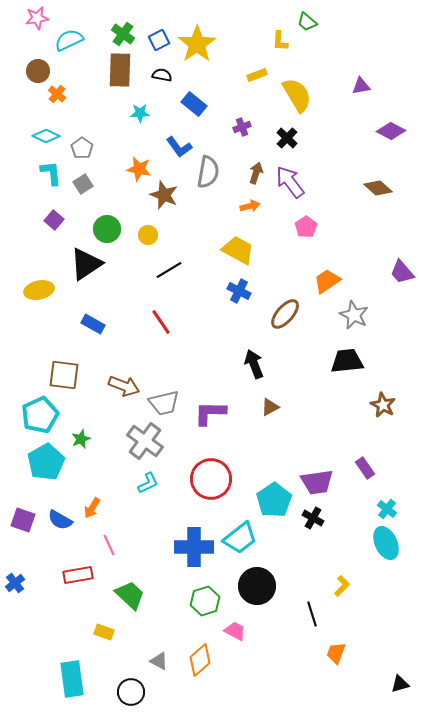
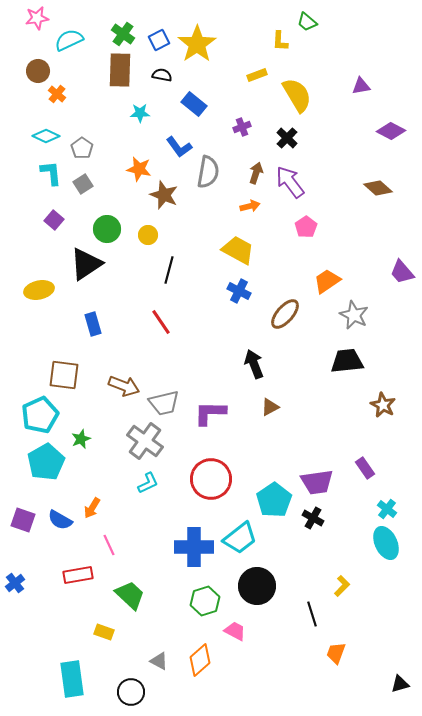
black line at (169, 270): rotated 44 degrees counterclockwise
blue rectangle at (93, 324): rotated 45 degrees clockwise
